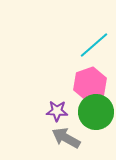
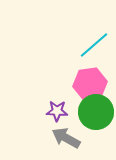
pink hexagon: rotated 12 degrees clockwise
